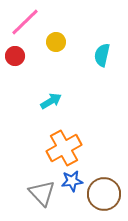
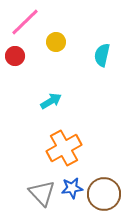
blue star: moved 7 px down
